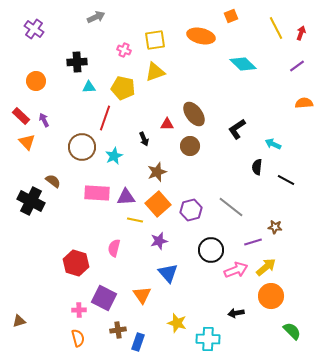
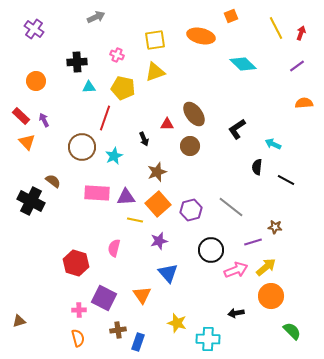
pink cross at (124, 50): moved 7 px left, 5 px down
